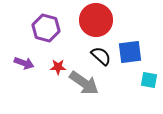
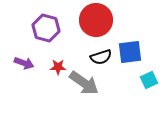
black semicircle: moved 1 px down; rotated 120 degrees clockwise
cyan square: rotated 36 degrees counterclockwise
